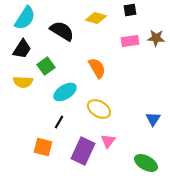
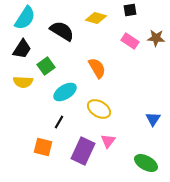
pink rectangle: rotated 42 degrees clockwise
